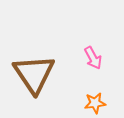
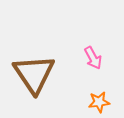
orange star: moved 4 px right, 1 px up
